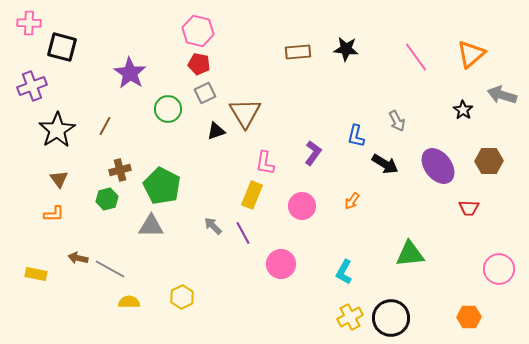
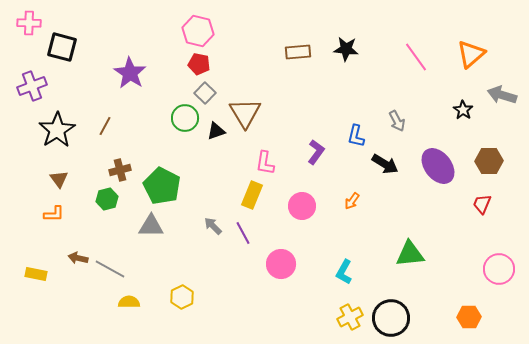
gray square at (205, 93): rotated 20 degrees counterclockwise
green circle at (168, 109): moved 17 px right, 9 px down
purple L-shape at (313, 153): moved 3 px right, 1 px up
red trapezoid at (469, 208): moved 13 px right, 4 px up; rotated 110 degrees clockwise
